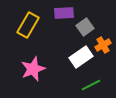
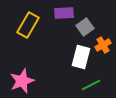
white rectangle: rotated 40 degrees counterclockwise
pink star: moved 11 px left, 12 px down
